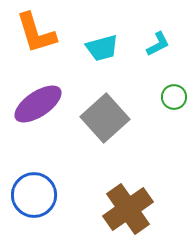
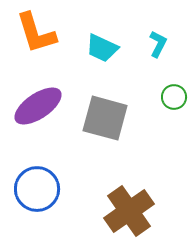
cyan L-shape: rotated 36 degrees counterclockwise
cyan trapezoid: rotated 40 degrees clockwise
purple ellipse: moved 2 px down
gray square: rotated 33 degrees counterclockwise
blue circle: moved 3 px right, 6 px up
brown cross: moved 1 px right, 2 px down
